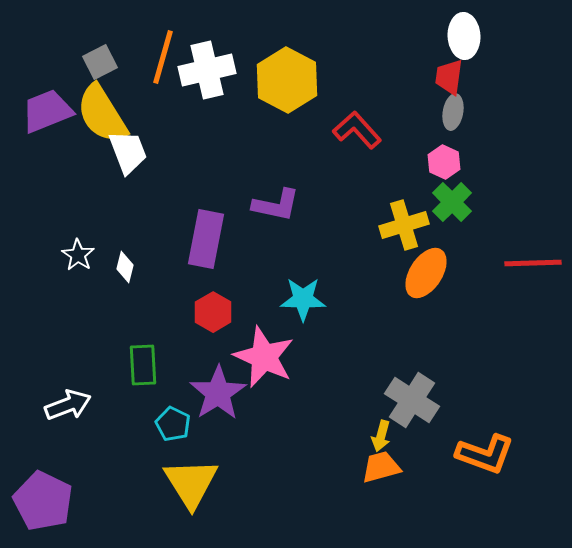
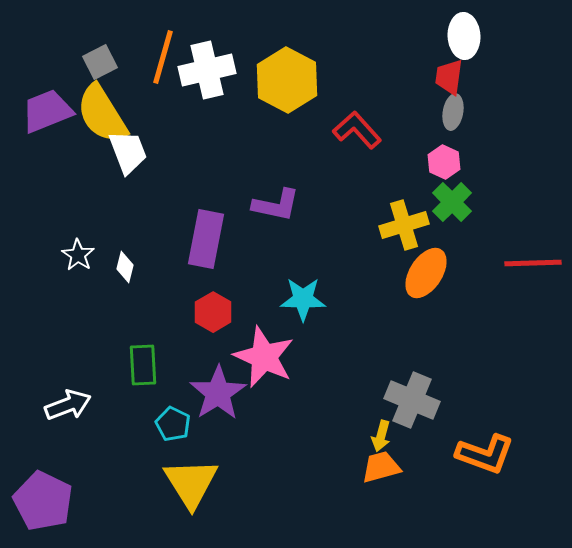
gray cross: rotated 10 degrees counterclockwise
